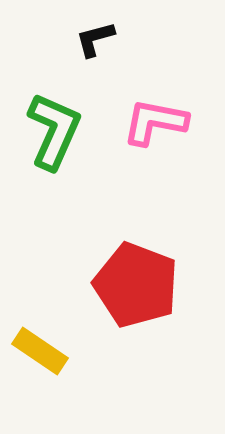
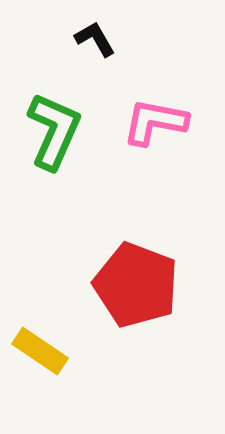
black L-shape: rotated 75 degrees clockwise
